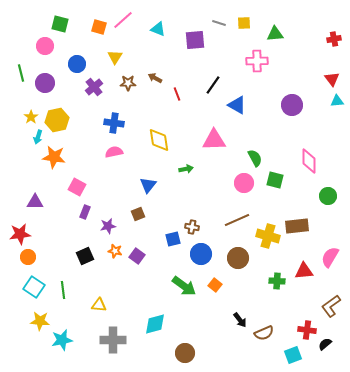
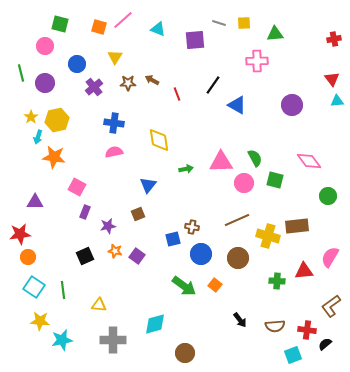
brown arrow at (155, 78): moved 3 px left, 2 px down
pink triangle at (214, 140): moved 7 px right, 22 px down
pink diamond at (309, 161): rotated 35 degrees counterclockwise
brown semicircle at (264, 333): moved 11 px right, 7 px up; rotated 18 degrees clockwise
